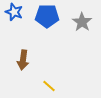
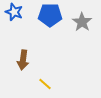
blue pentagon: moved 3 px right, 1 px up
yellow line: moved 4 px left, 2 px up
